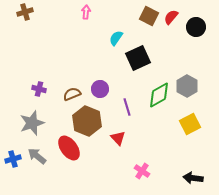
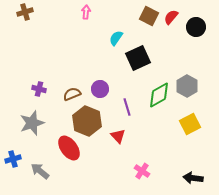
red triangle: moved 2 px up
gray arrow: moved 3 px right, 15 px down
